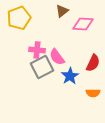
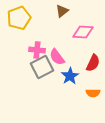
pink diamond: moved 8 px down
